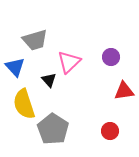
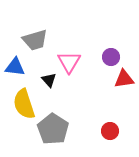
pink triangle: rotated 15 degrees counterclockwise
blue triangle: rotated 40 degrees counterclockwise
red triangle: moved 12 px up
